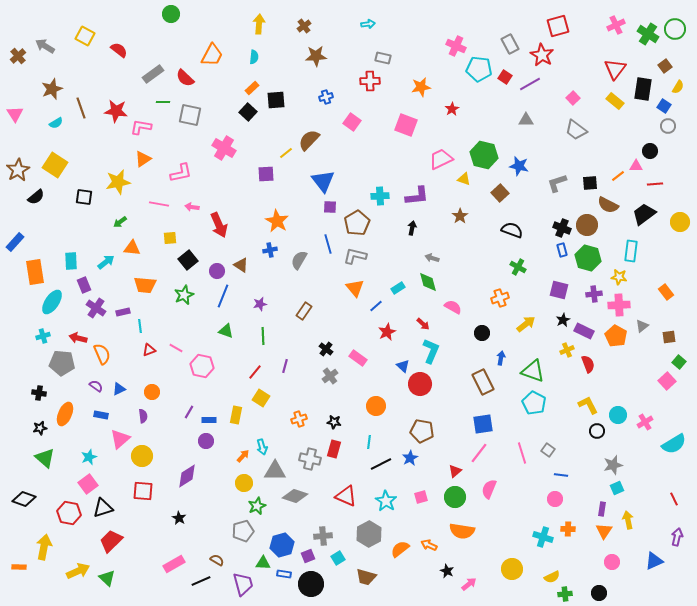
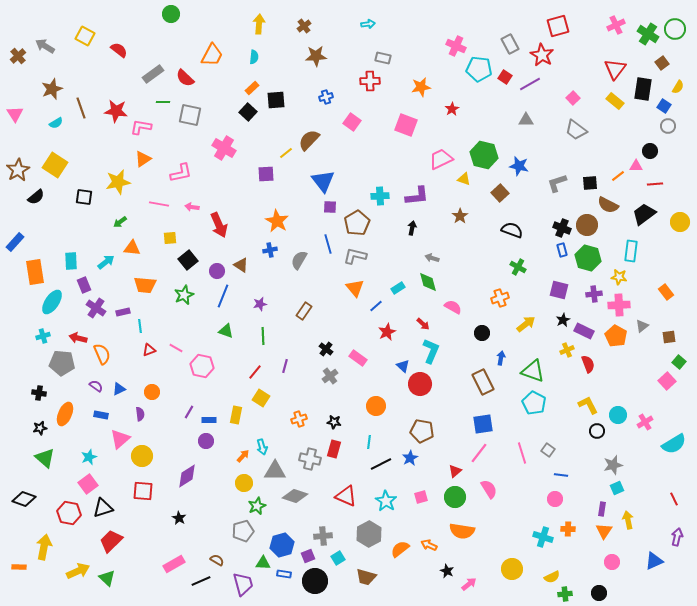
brown square at (665, 66): moved 3 px left, 3 px up
purple semicircle at (143, 416): moved 3 px left, 2 px up
pink semicircle at (489, 489): rotated 126 degrees clockwise
black circle at (311, 584): moved 4 px right, 3 px up
